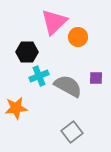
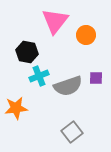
pink triangle: moved 1 px right, 1 px up; rotated 8 degrees counterclockwise
orange circle: moved 8 px right, 2 px up
black hexagon: rotated 10 degrees clockwise
gray semicircle: rotated 132 degrees clockwise
